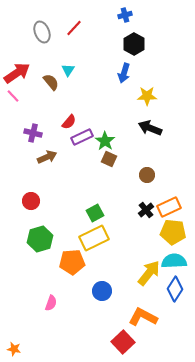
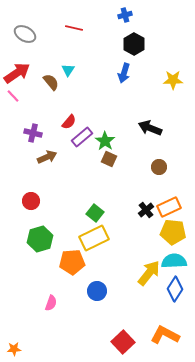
red line: rotated 60 degrees clockwise
gray ellipse: moved 17 px left, 2 px down; rotated 40 degrees counterclockwise
yellow star: moved 26 px right, 16 px up
purple rectangle: rotated 15 degrees counterclockwise
brown circle: moved 12 px right, 8 px up
green square: rotated 24 degrees counterclockwise
blue circle: moved 5 px left
orange L-shape: moved 22 px right, 18 px down
orange star: rotated 16 degrees counterclockwise
